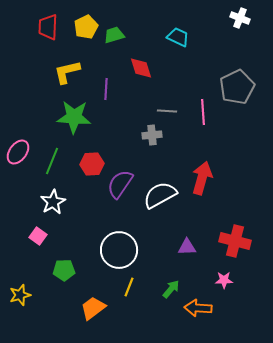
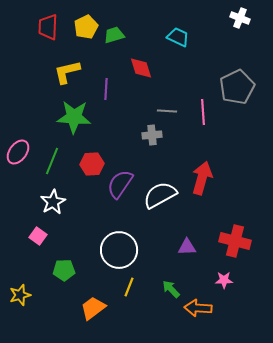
green arrow: rotated 84 degrees counterclockwise
